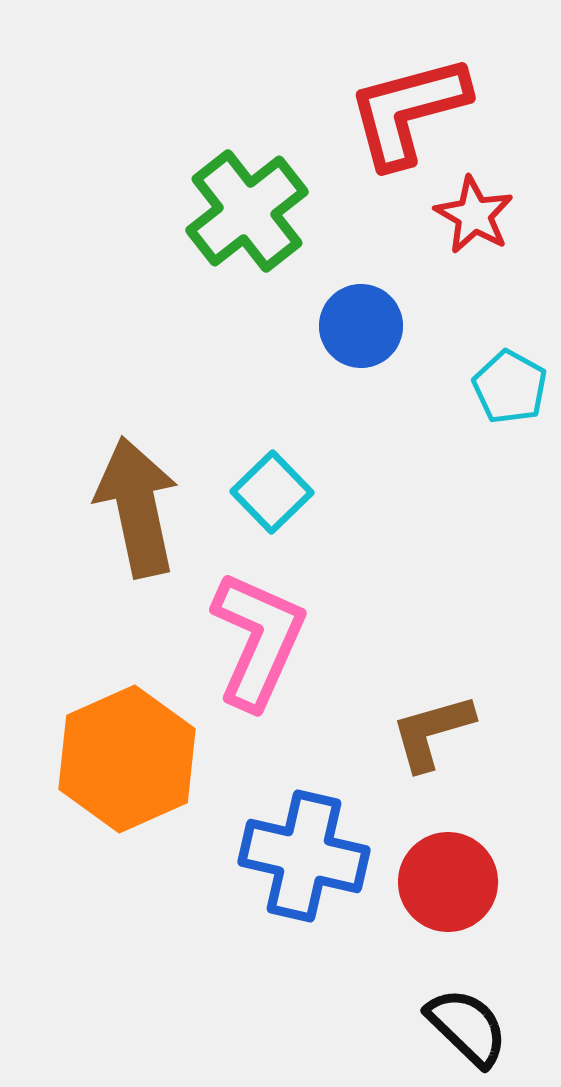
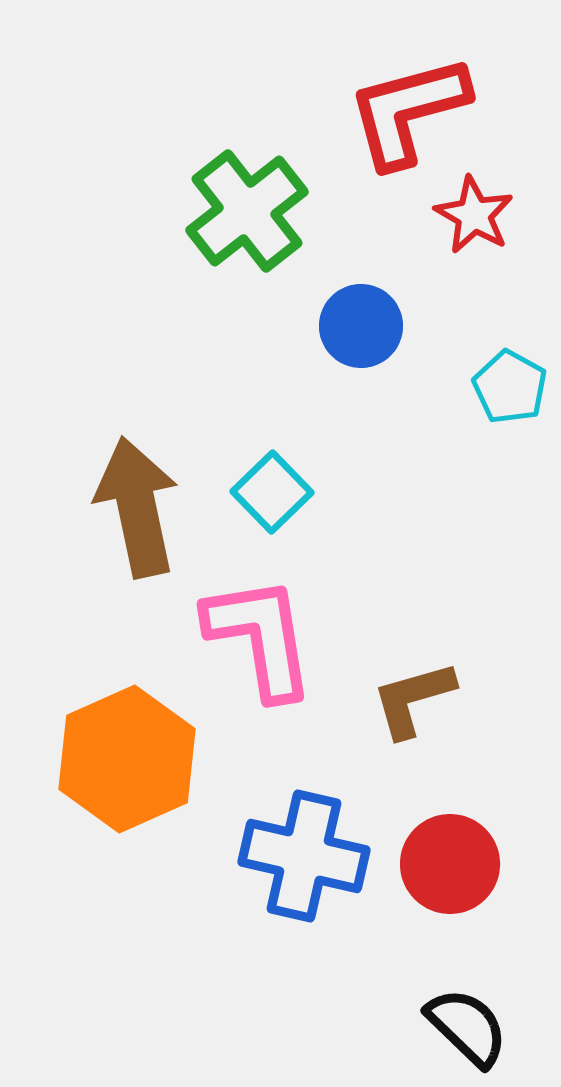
pink L-shape: moved 2 px right, 3 px up; rotated 33 degrees counterclockwise
brown L-shape: moved 19 px left, 33 px up
red circle: moved 2 px right, 18 px up
